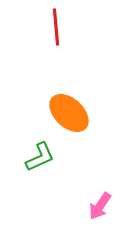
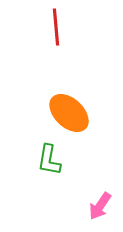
green L-shape: moved 9 px right, 3 px down; rotated 124 degrees clockwise
